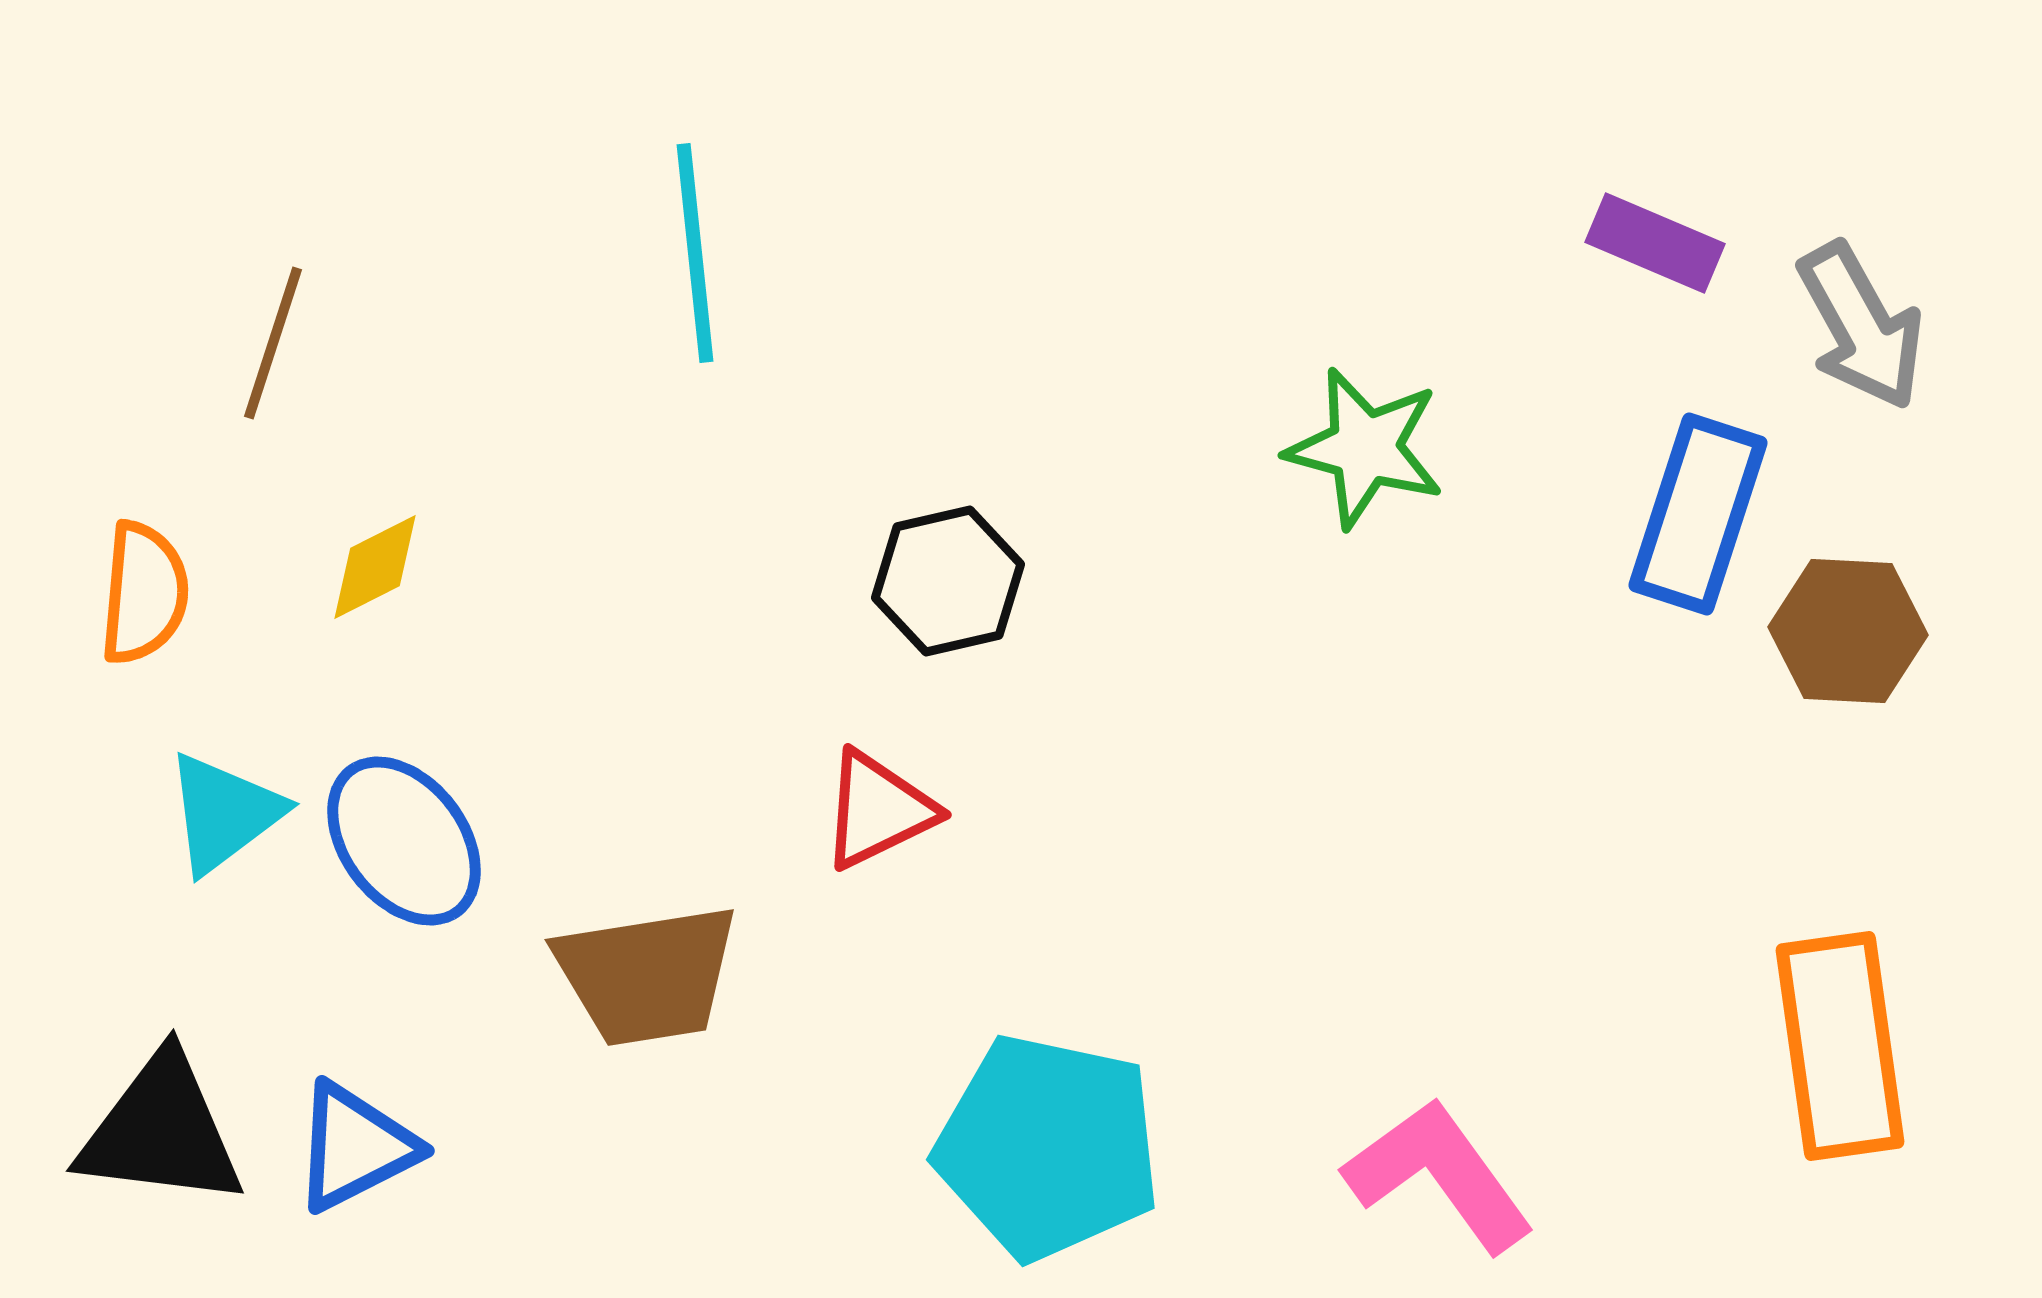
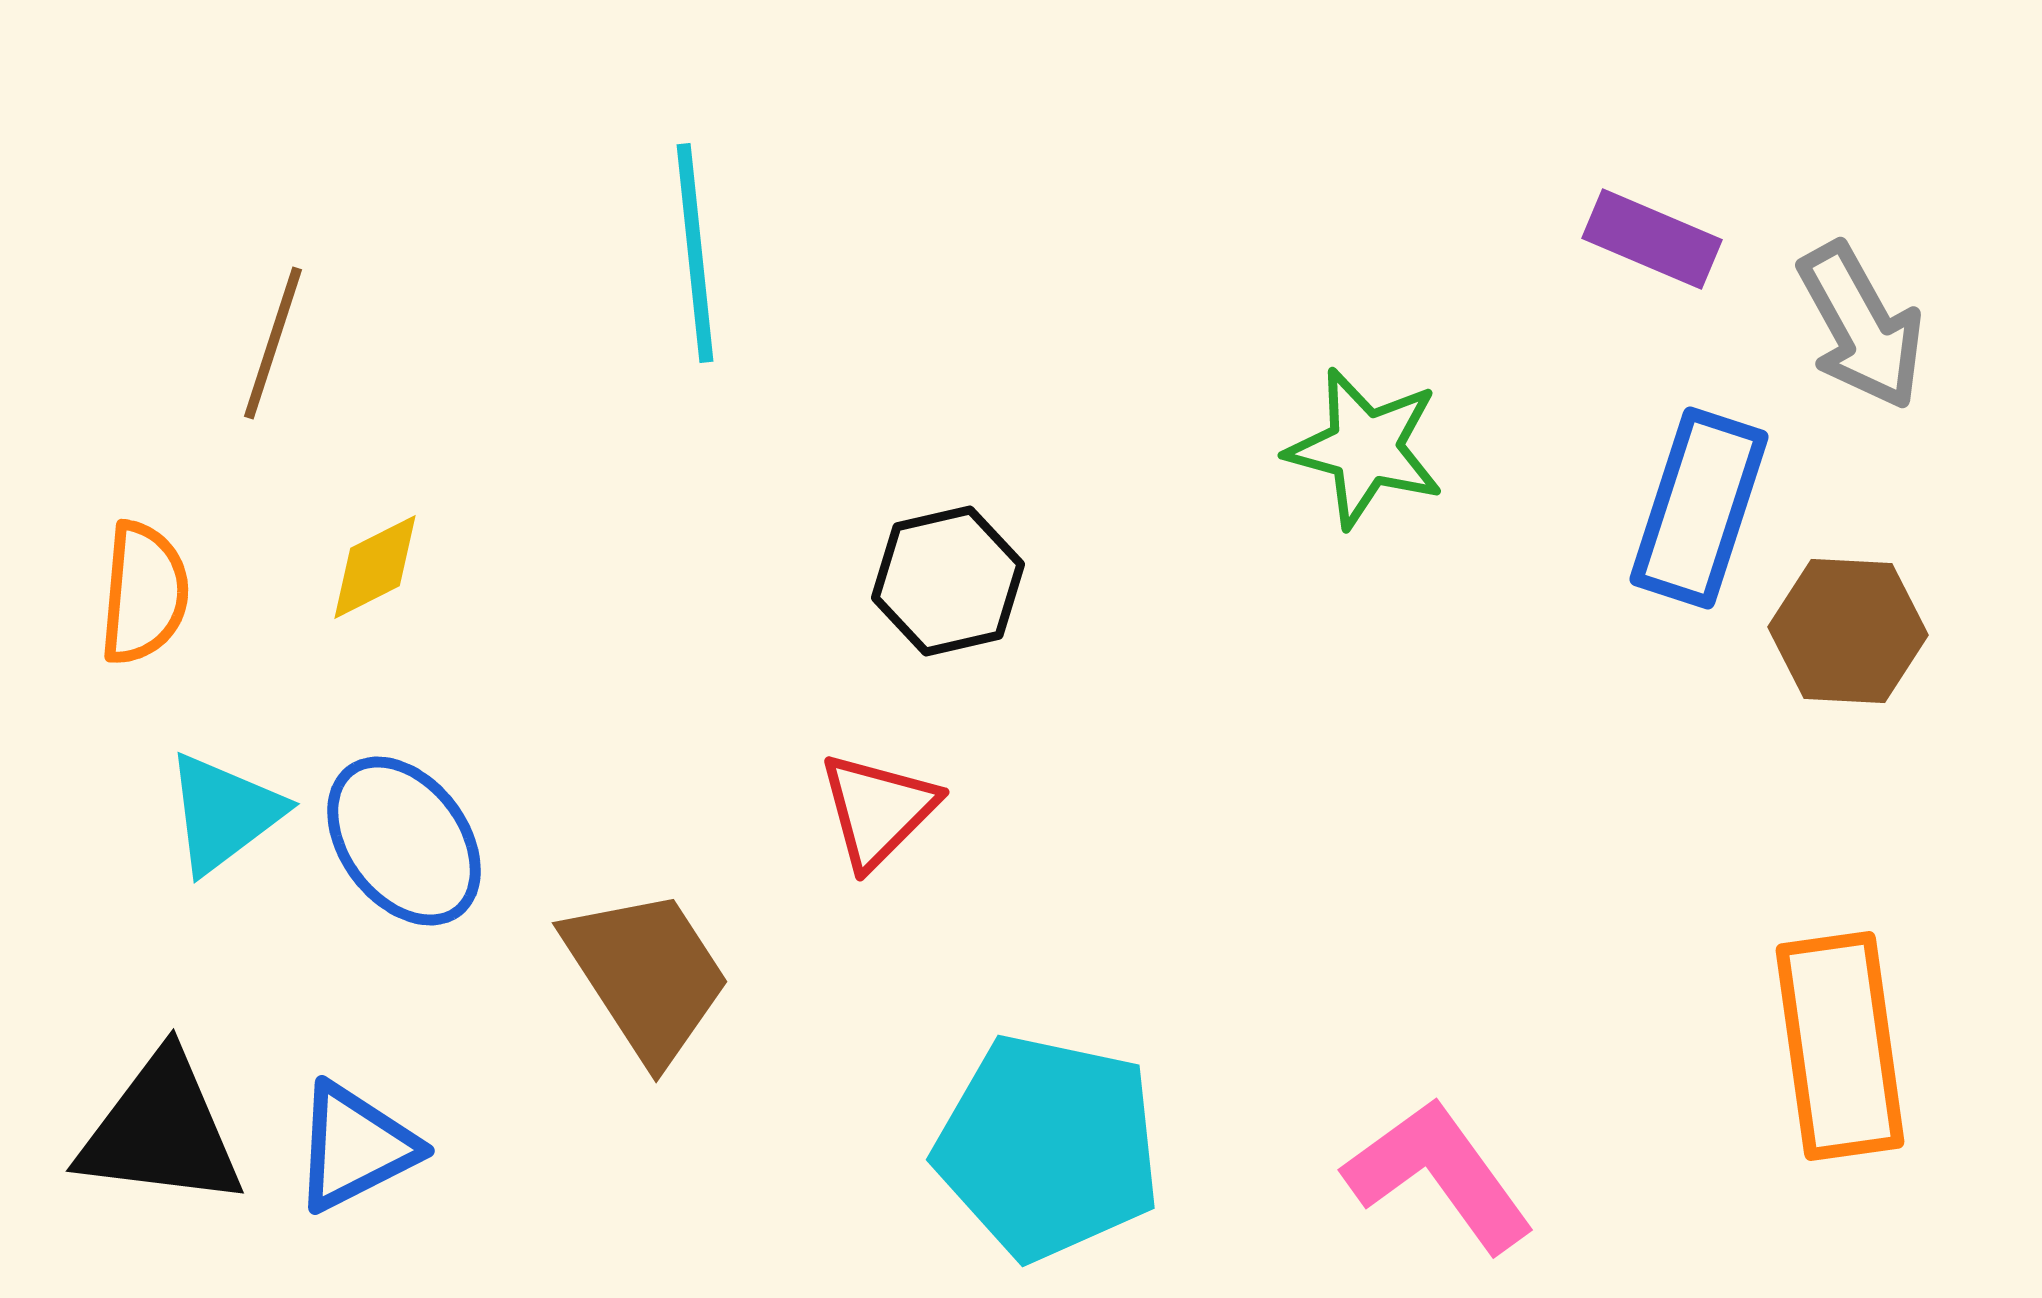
purple rectangle: moved 3 px left, 4 px up
blue rectangle: moved 1 px right, 6 px up
red triangle: rotated 19 degrees counterclockwise
brown trapezoid: rotated 114 degrees counterclockwise
